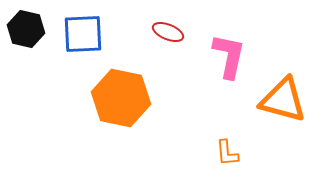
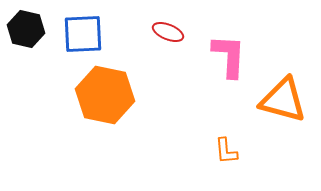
pink L-shape: rotated 9 degrees counterclockwise
orange hexagon: moved 16 px left, 3 px up
orange L-shape: moved 1 px left, 2 px up
